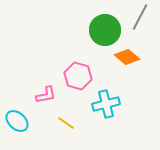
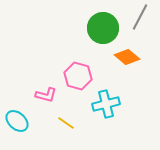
green circle: moved 2 px left, 2 px up
pink L-shape: rotated 25 degrees clockwise
